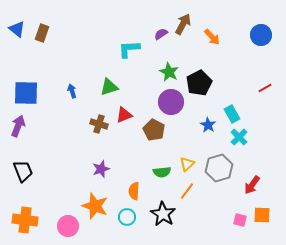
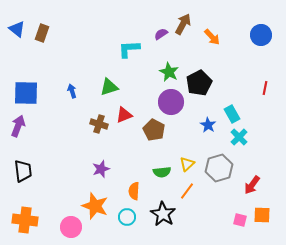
red line: rotated 48 degrees counterclockwise
black trapezoid: rotated 15 degrees clockwise
pink circle: moved 3 px right, 1 px down
